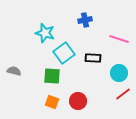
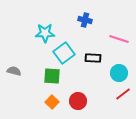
blue cross: rotated 24 degrees clockwise
cyan star: rotated 18 degrees counterclockwise
orange square: rotated 24 degrees clockwise
